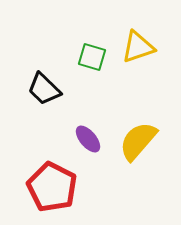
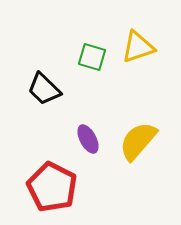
purple ellipse: rotated 12 degrees clockwise
